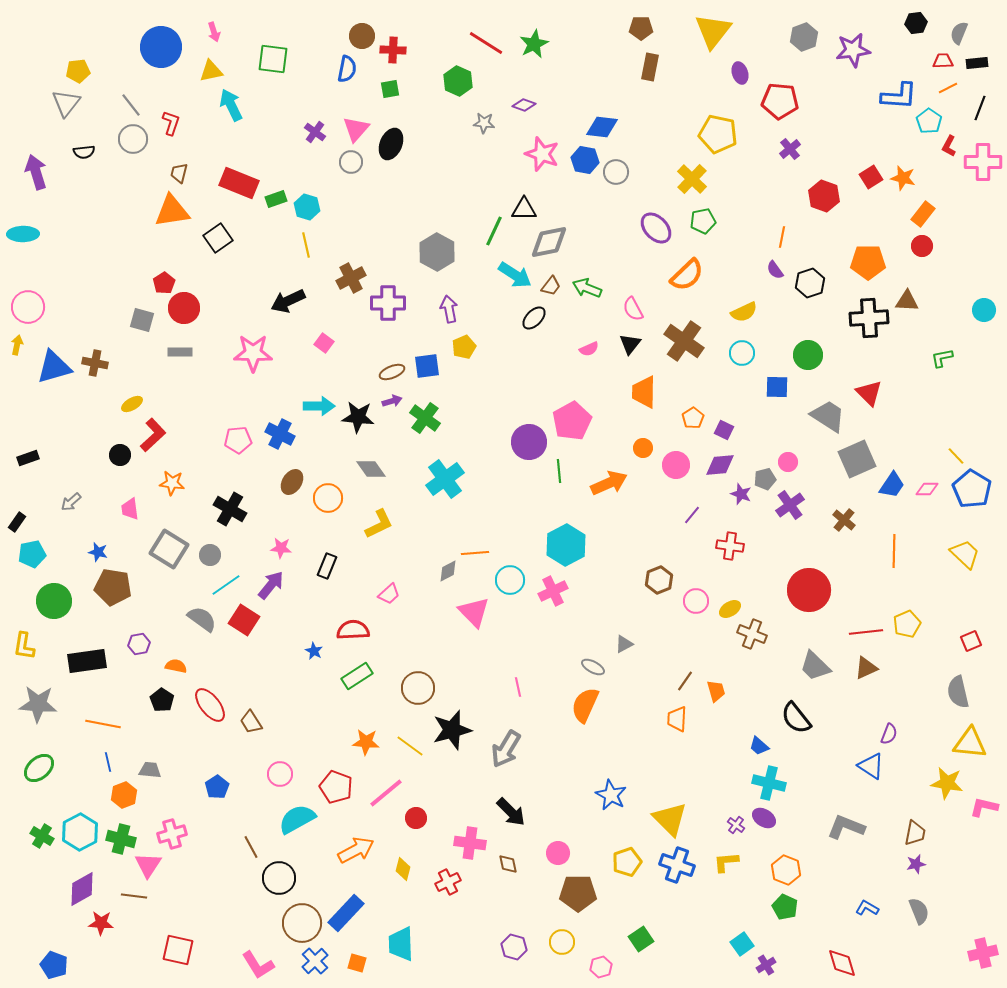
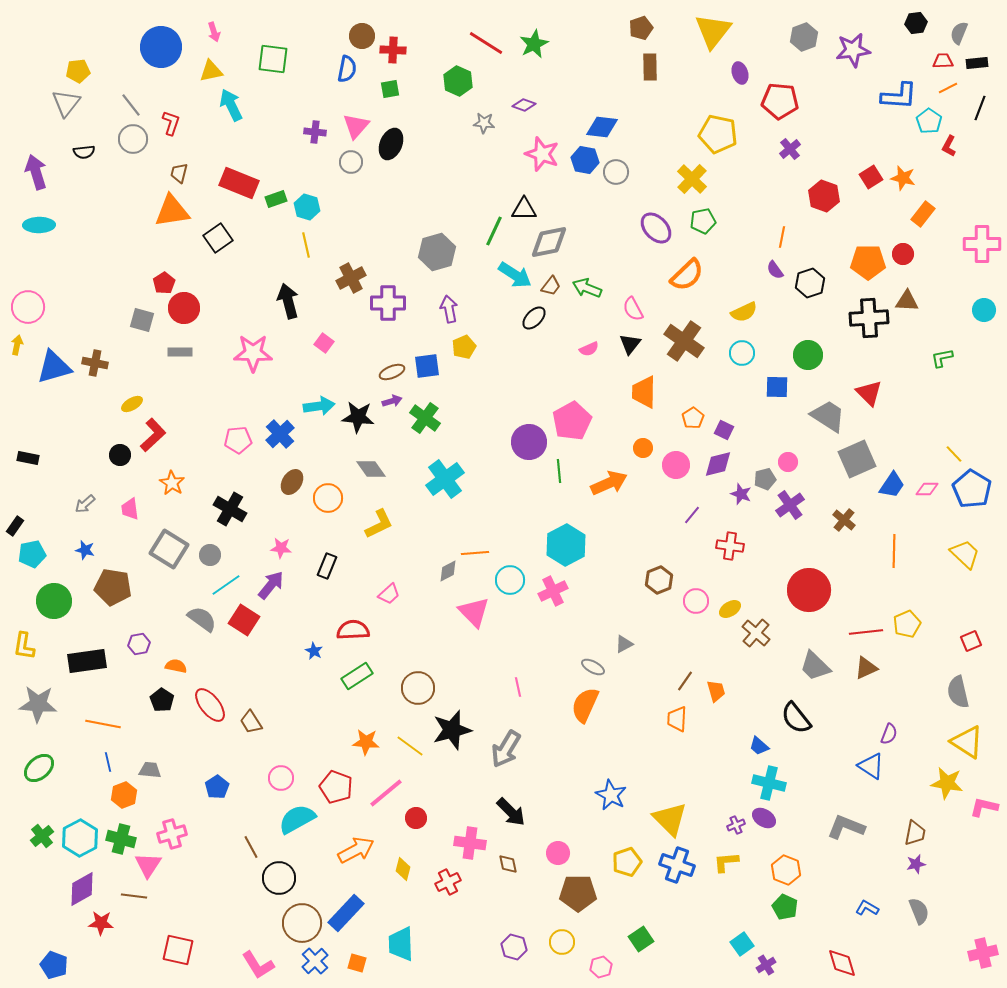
brown pentagon at (641, 28): rotated 20 degrees counterclockwise
brown rectangle at (650, 67): rotated 12 degrees counterclockwise
pink triangle at (356, 129): moved 3 px up
purple cross at (315, 132): rotated 30 degrees counterclockwise
pink cross at (983, 162): moved 1 px left, 82 px down
cyan ellipse at (23, 234): moved 16 px right, 9 px up
red circle at (922, 246): moved 19 px left, 8 px down
gray hexagon at (437, 252): rotated 15 degrees clockwise
black arrow at (288, 301): rotated 100 degrees clockwise
cyan arrow at (319, 406): rotated 8 degrees counterclockwise
blue cross at (280, 434): rotated 20 degrees clockwise
yellow line at (956, 456): moved 2 px left, 2 px up
black rectangle at (28, 458): rotated 30 degrees clockwise
purple diamond at (720, 465): moved 2 px left, 1 px up; rotated 8 degrees counterclockwise
orange star at (172, 483): rotated 25 degrees clockwise
gray arrow at (71, 502): moved 14 px right, 2 px down
black rectangle at (17, 522): moved 2 px left, 4 px down
blue star at (98, 552): moved 13 px left, 2 px up
brown cross at (752, 634): moved 4 px right, 1 px up; rotated 20 degrees clockwise
yellow triangle at (970, 743): moved 3 px left, 1 px up; rotated 27 degrees clockwise
pink circle at (280, 774): moved 1 px right, 4 px down
purple cross at (736, 825): rotated 30 degrees clockwise
cyan hexagon at (80, 832): moved 6 px down
green cross at (42, 836): rotated 20 degrees clockwise
